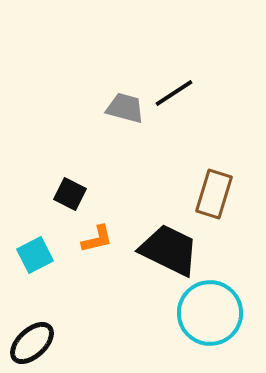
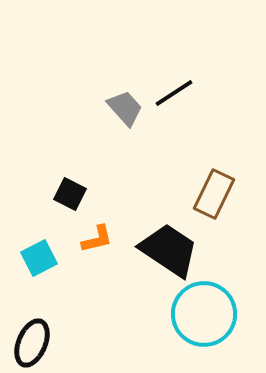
gray trapezoid: rotated 33 degrees clockwise
brown rectangle: rotated 9 degrees clockwise
black trapezoid: rotated 8 degrees clockwise
cyan square: moved 4 px right, 3 px down
cyan circle: moved 6 px left, 1 px down
black ellipse: rotated 24 degrees counterclockwise
